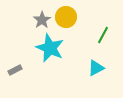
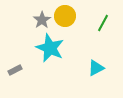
yellow circle: moved 1 px left, 1 px up
green line: moved 12 px up
